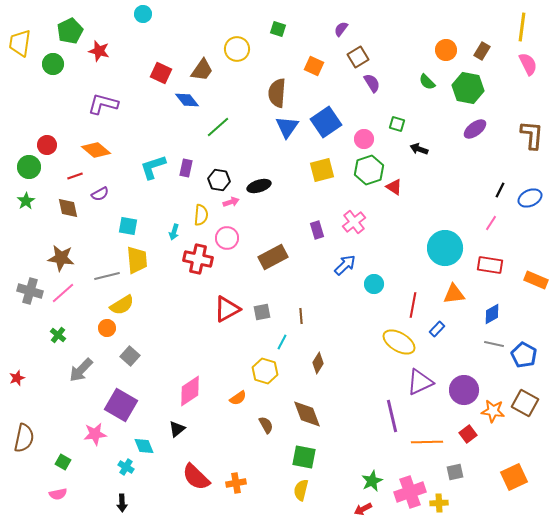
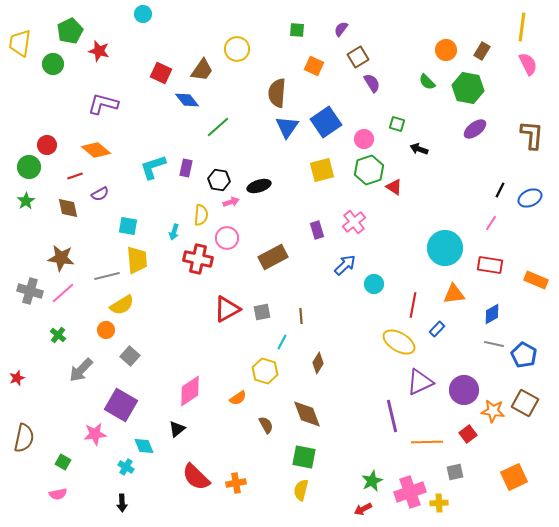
green square at (278, 29): moved 19 px right, 1 px down; rotated 14 degrees counterclockwise
orange circle at (107, 328): moved 1 px left, 2 px down
